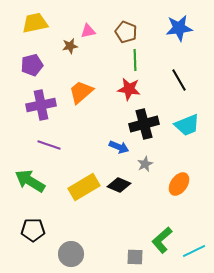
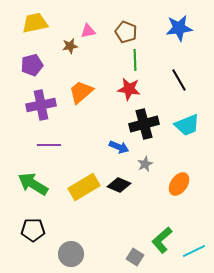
purple line: rotated 20 degrees counterclockwise
green arrow: moved 3 px right, 3 px down
gray square: rotated 30 degrees clockwise
